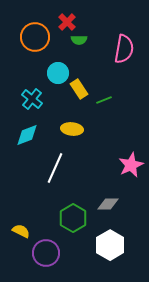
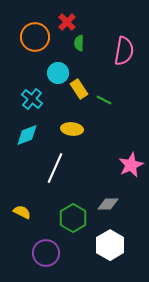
green semicircle: moved 3 px down; rotated 91 degrees clockwise
pink semicircle: moved 2 px down
green line: rotated 49 degrees clockwise
yellow semicircle: moved 1 px right, 19 px up
